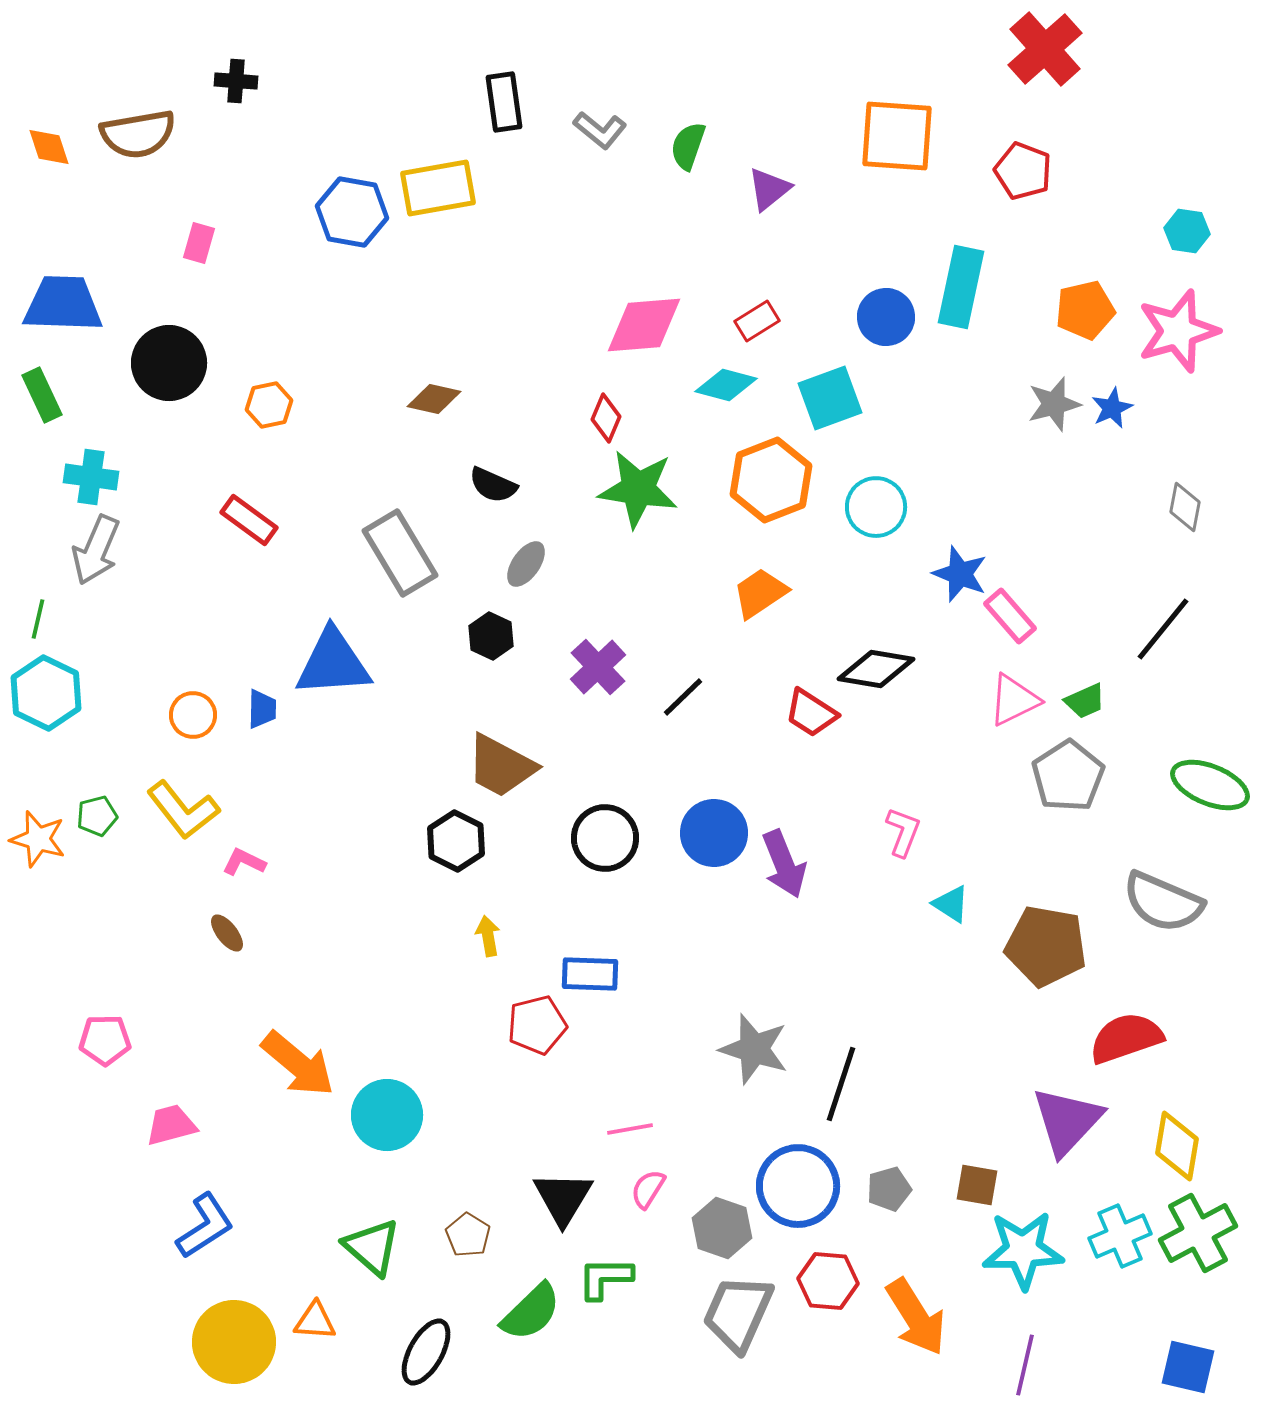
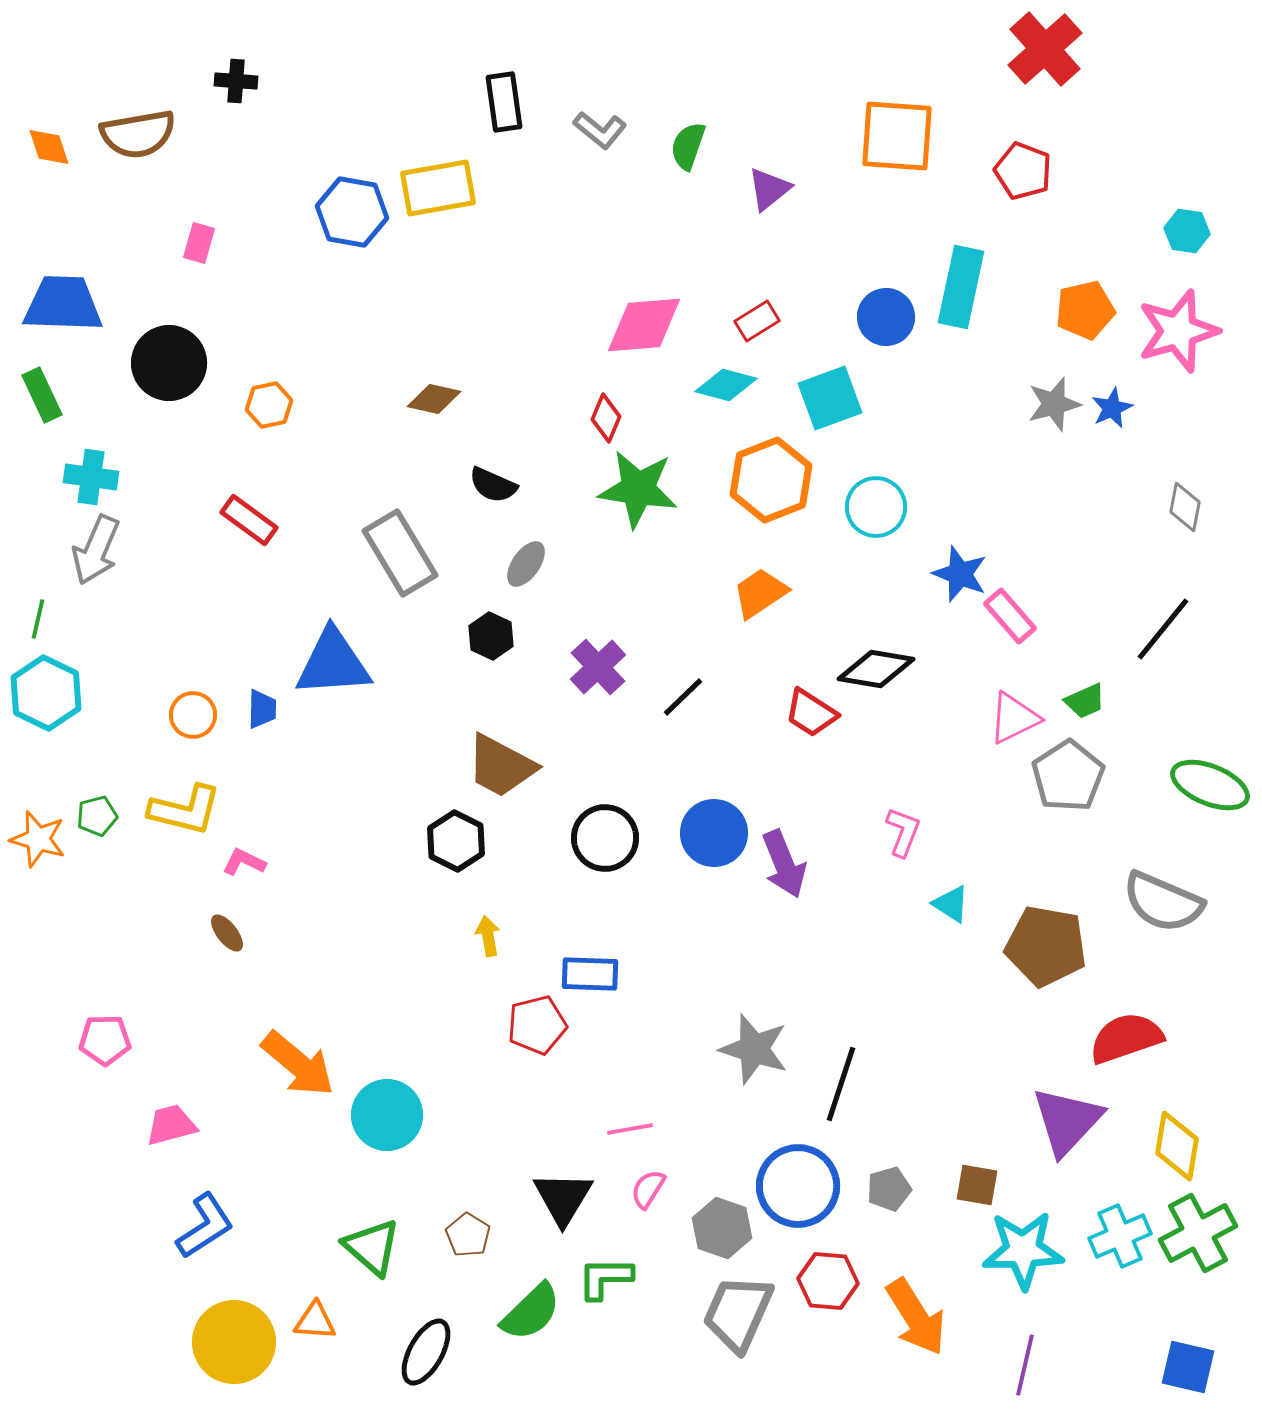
pink triangle at (1014, 700): moved 18 px down
yellow L-shape at (183, 810): moved 2 px right; rotated 38 degrees counterclockwise
